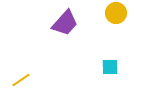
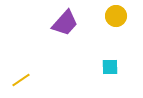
yellow circle: moved 3 px down
